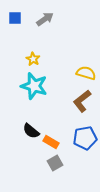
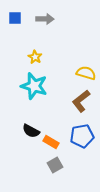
gray arrow: rotated 36 degrees clockwise
yellow star: moved 2 px right, 2 px up
brown L-shape: moved 1 px left
black semicircle: rotated 12 degrees counterclockwise
blue pentagon: moved 3 px left, 2 px up
gray square: moved 2 px down
